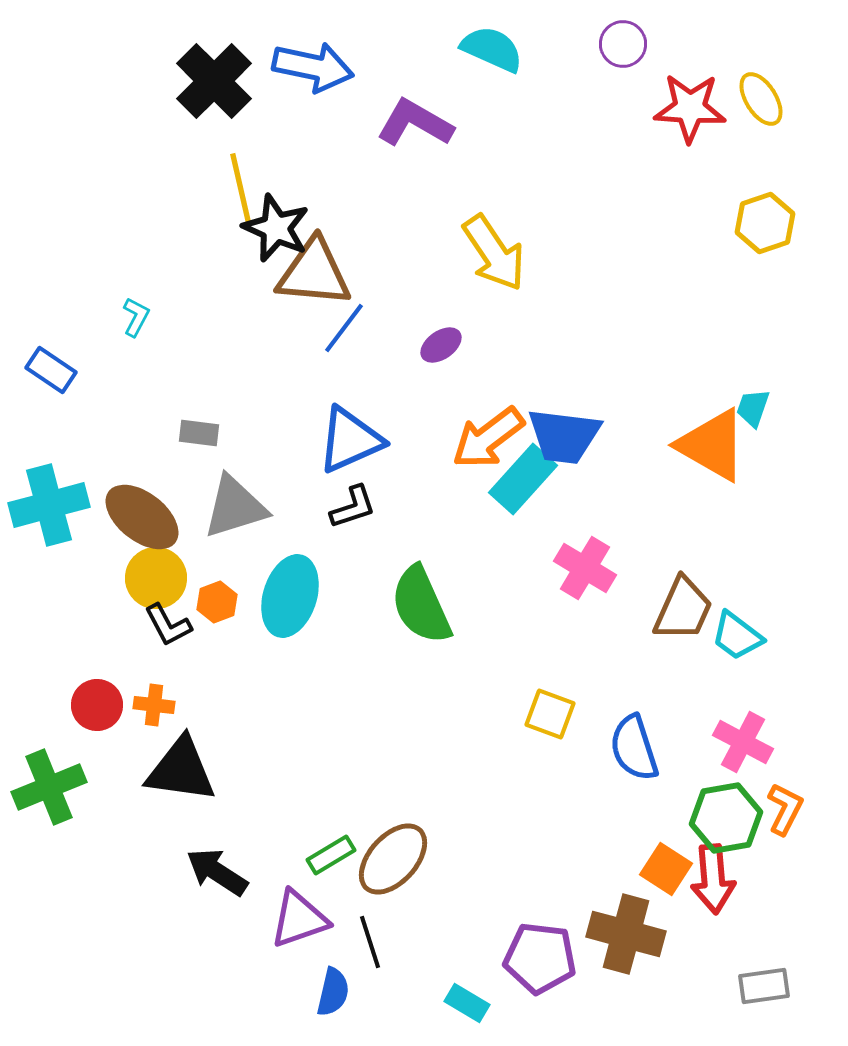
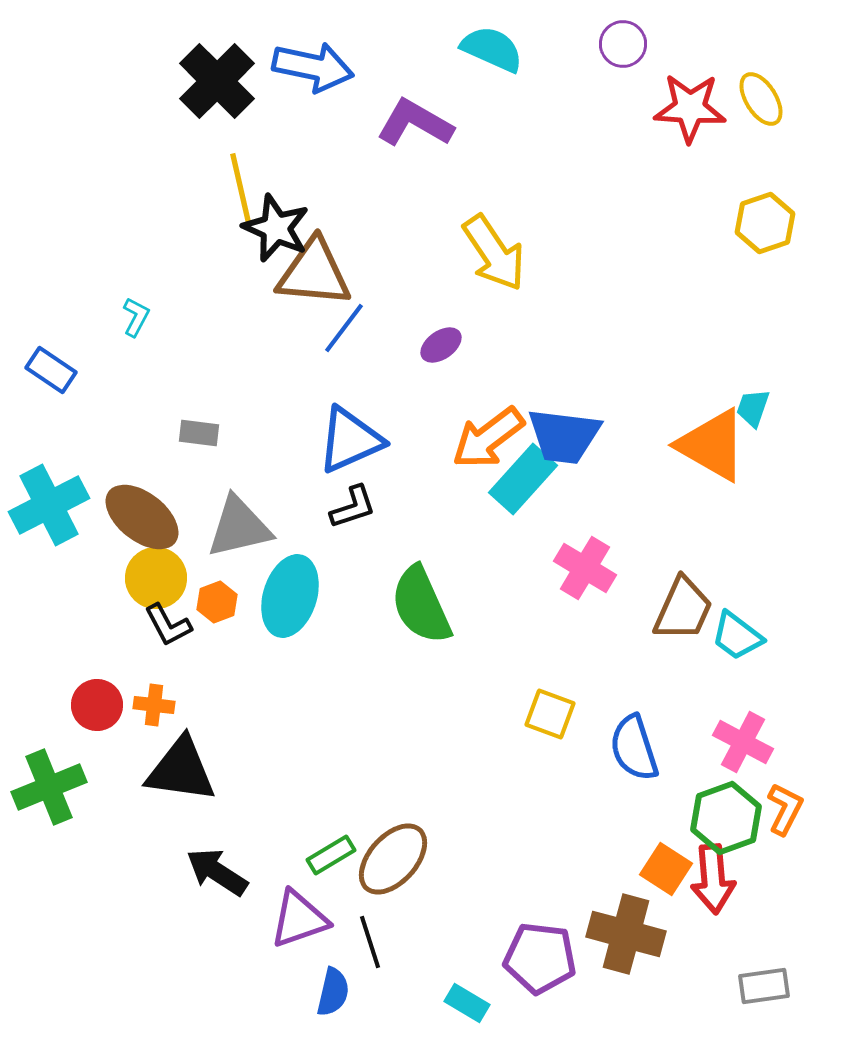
black cross at (214, 81): moved 3 px right
cyan cross at (49, 505): rotated 12 degrees counterclockwise
gray triangle at (235, 507): moved 4 px right, 20 px down; rotated 4 degrees clockwise
green hexagon at (726, 818): rotated 10 degrees counterclockwise
